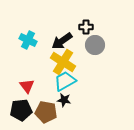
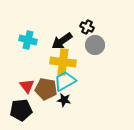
black cross: moved 1 px right; rotated 24 degrees clockwise
cyan cross: rotated 12 degrees counterclockwise
yellow cross: rotated 25 degrees counterclockwise
brown pentagon: moved 23 px up
